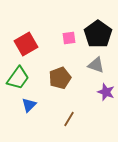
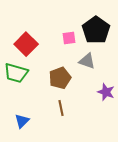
black pentagon: moved 2 px left, 4 px up
red square: rotated 15 degrees counterclockwise
gray triangle: moved 9 px left, 4 px up
green trapezoid: moved 2 px left, 5 px up; rotated 70 degrees clockwise
blue triangle: moved 7 px left, 16 px down
brown line: moved 8 px left, 11 px up; rotated 42 degrees counterclockwise
